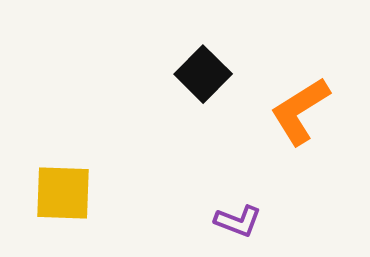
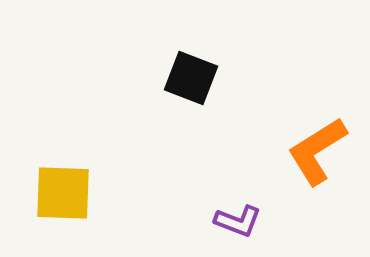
black square: moved 12 px left, 4 px down; rotated 24 degrees counterclockwise
orange L-shape: moved 17 px right, 40 px down
